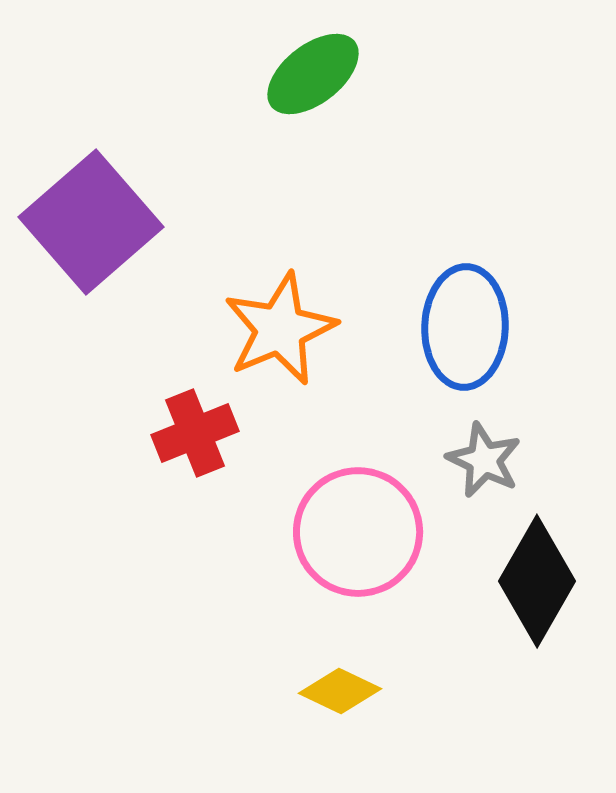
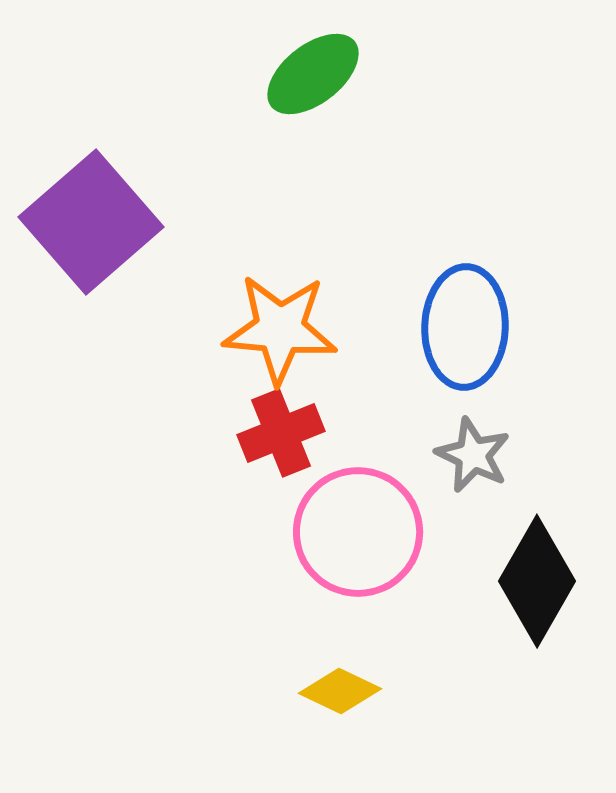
orange star: rotated 28 degrees clockwise
red cross: moved 86 px right
gray star: moved 11 px left, 5 px up
